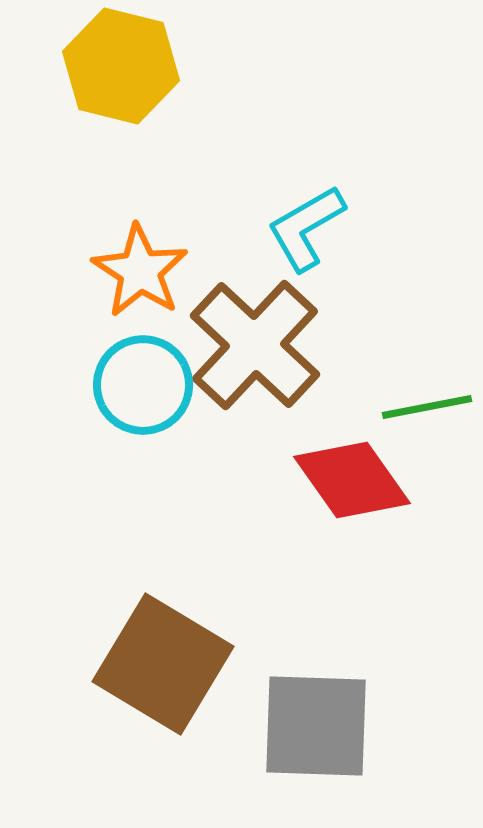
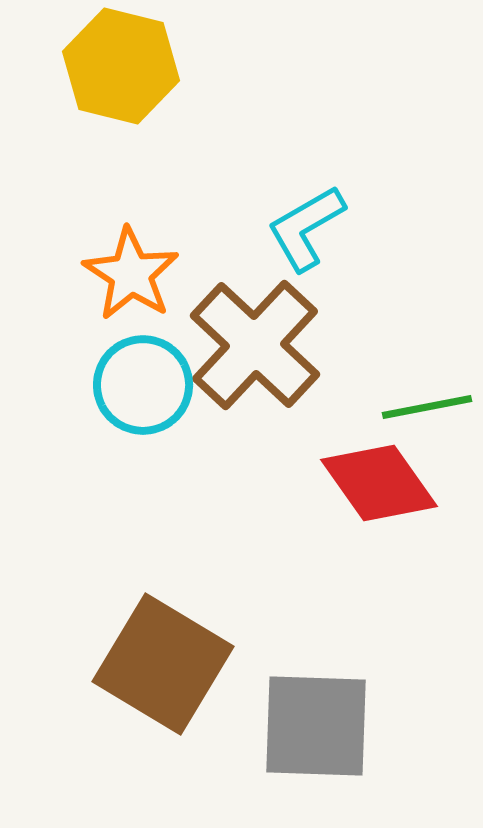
orange star: moved 9 px left, 3 px down
red diamond: moved 27 px right, 3 px down
